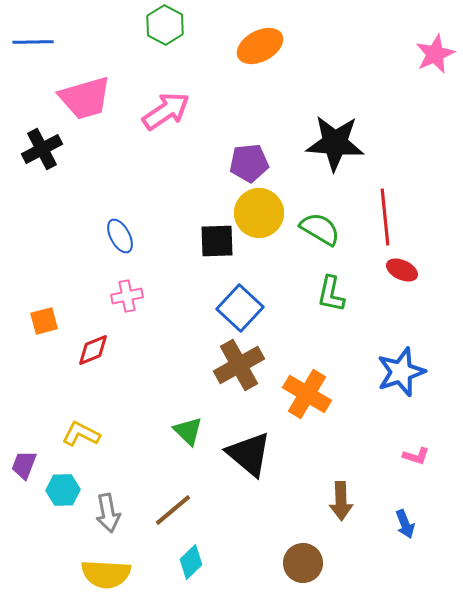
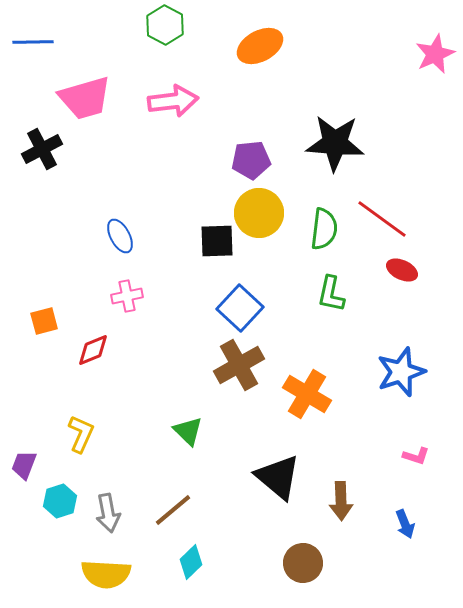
pink arrow: moved 7 px right, 10 px up; rotated 27 degrees clockwise
purple pentagon: moved 2 px right, 3 px up
red line: moved 3 px left, 2 px down; rotated 48 degrees counterclockwise
green semicircle: moved 4 px right; rotated 66 degrees clockwise
yellow L-shape: rotated 87 degrees clockwise
black triangle: moved 29 px right, 23 px down
cyan hexagon: moved 3 px left, 11 px down; rotated 16 degrees counterclockwise
